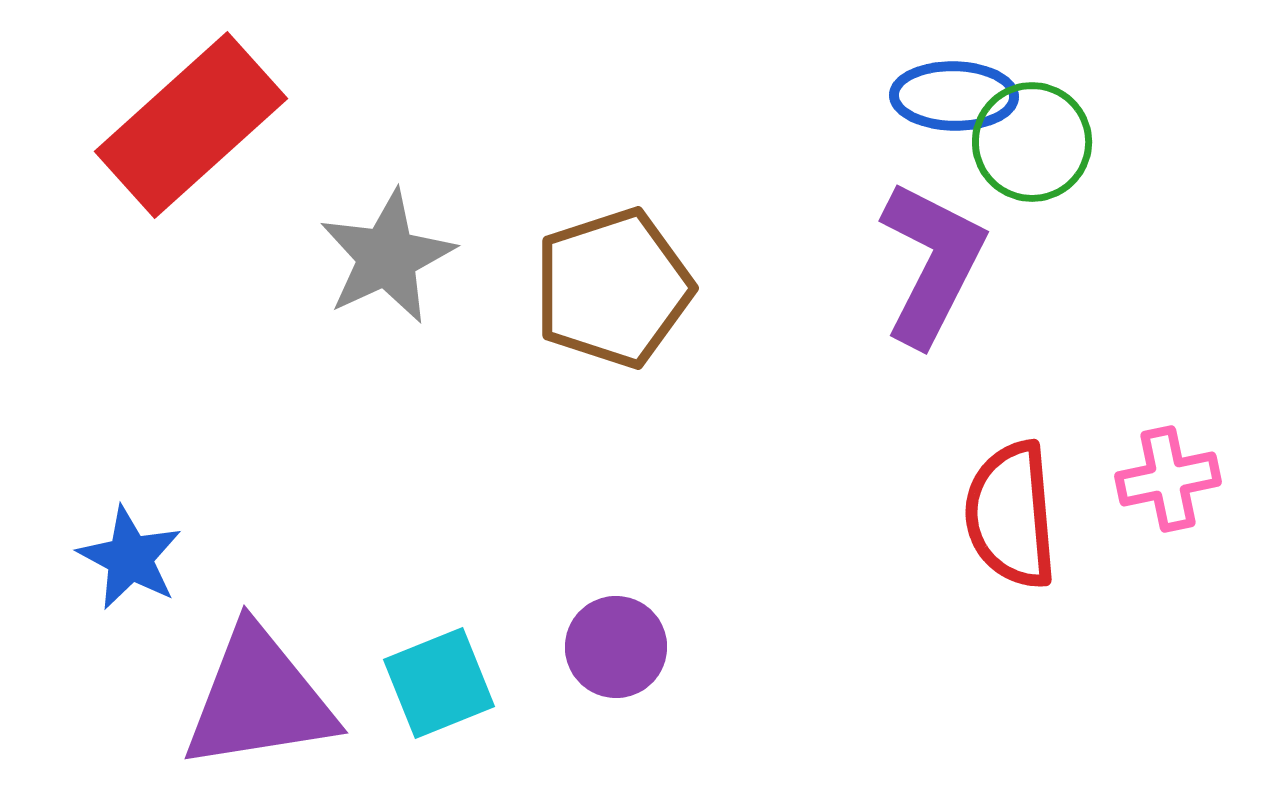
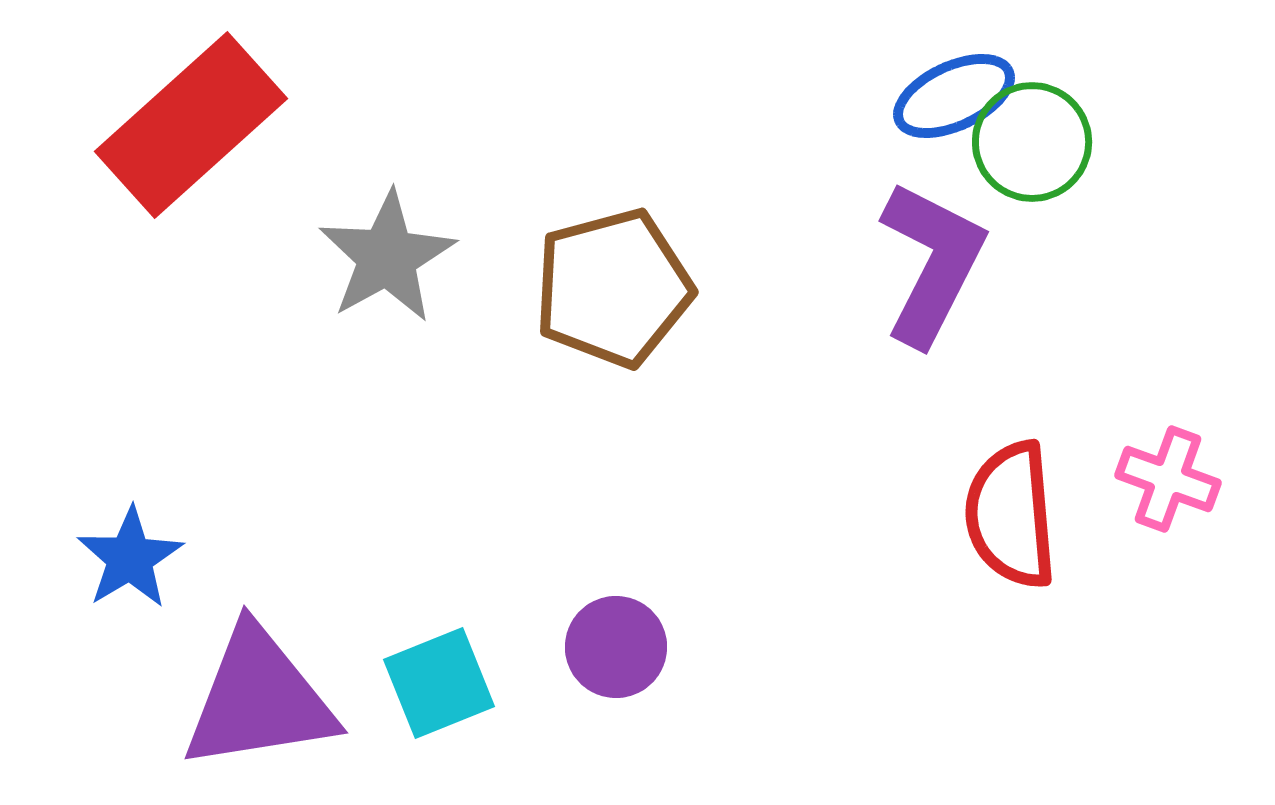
blue ellipse: rotated 26 degrees counterclockwise
gray star: rotated 4 degrees counterclockwise
brown pentagon: rotated 3 degrees clockwise
pink cross: rotated 32 degrees clockwise
blue star: rotated 13 degrees clockwise
